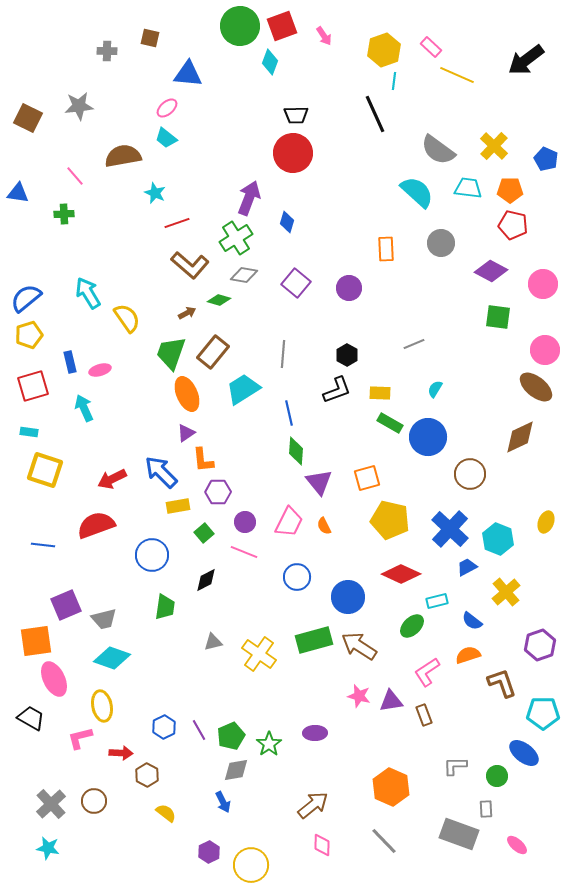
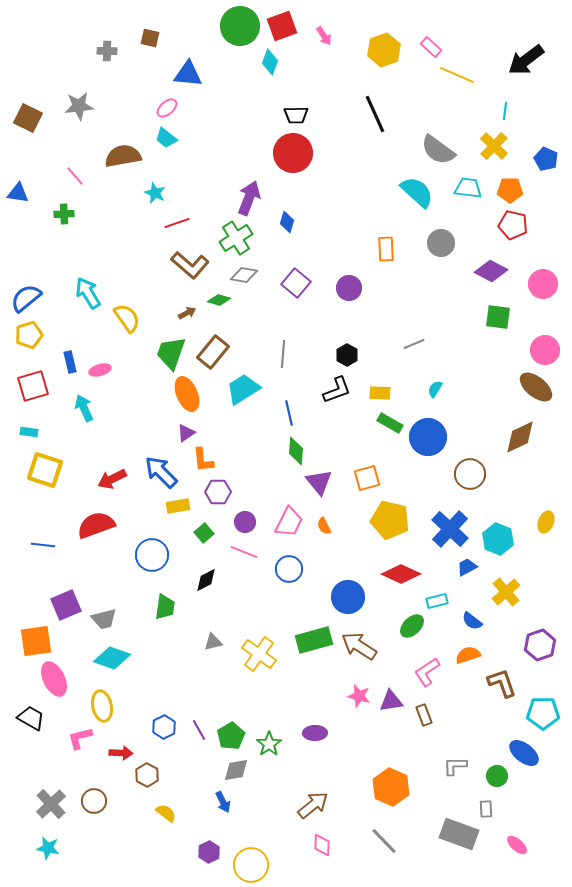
cyan line at (394, 81): moved 111 px right, 30 px down
blue circle at (297, 577): moved 8 px left, 8 px up
green pentagon at (231, 736): rotated 8 degrees counterclockwise
